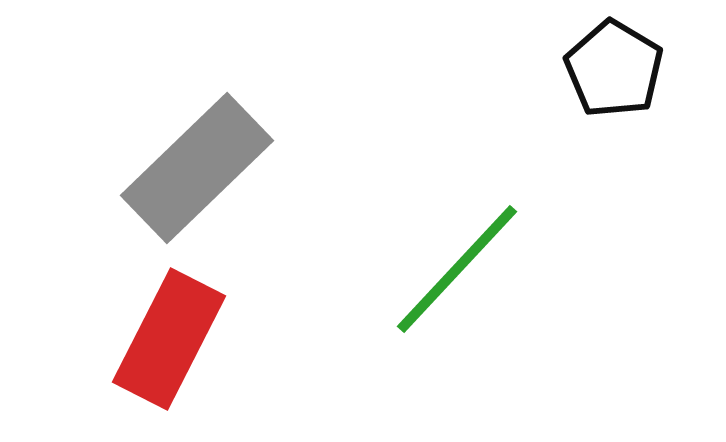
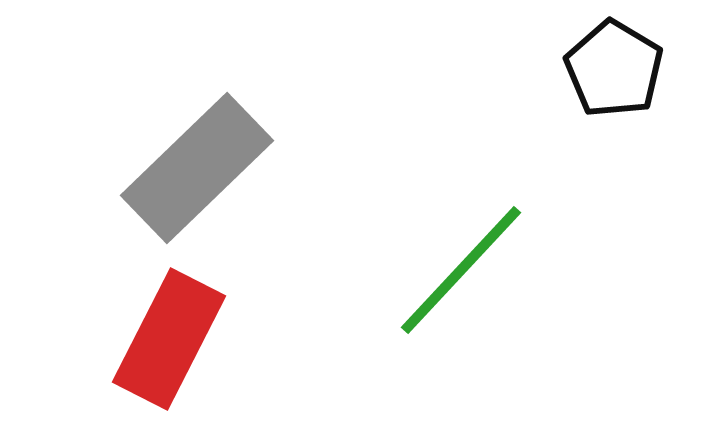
green line: moved 4 px right, 1 px down
